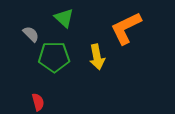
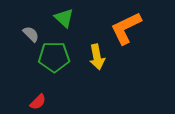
red semicircle: rotated 60 degrees clockwise
